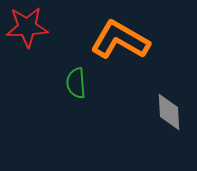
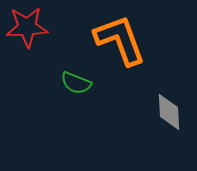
orange L-shape: rotated 40 degrees clockwise
green semicircle: rotated 64 degrees counterclockwise
